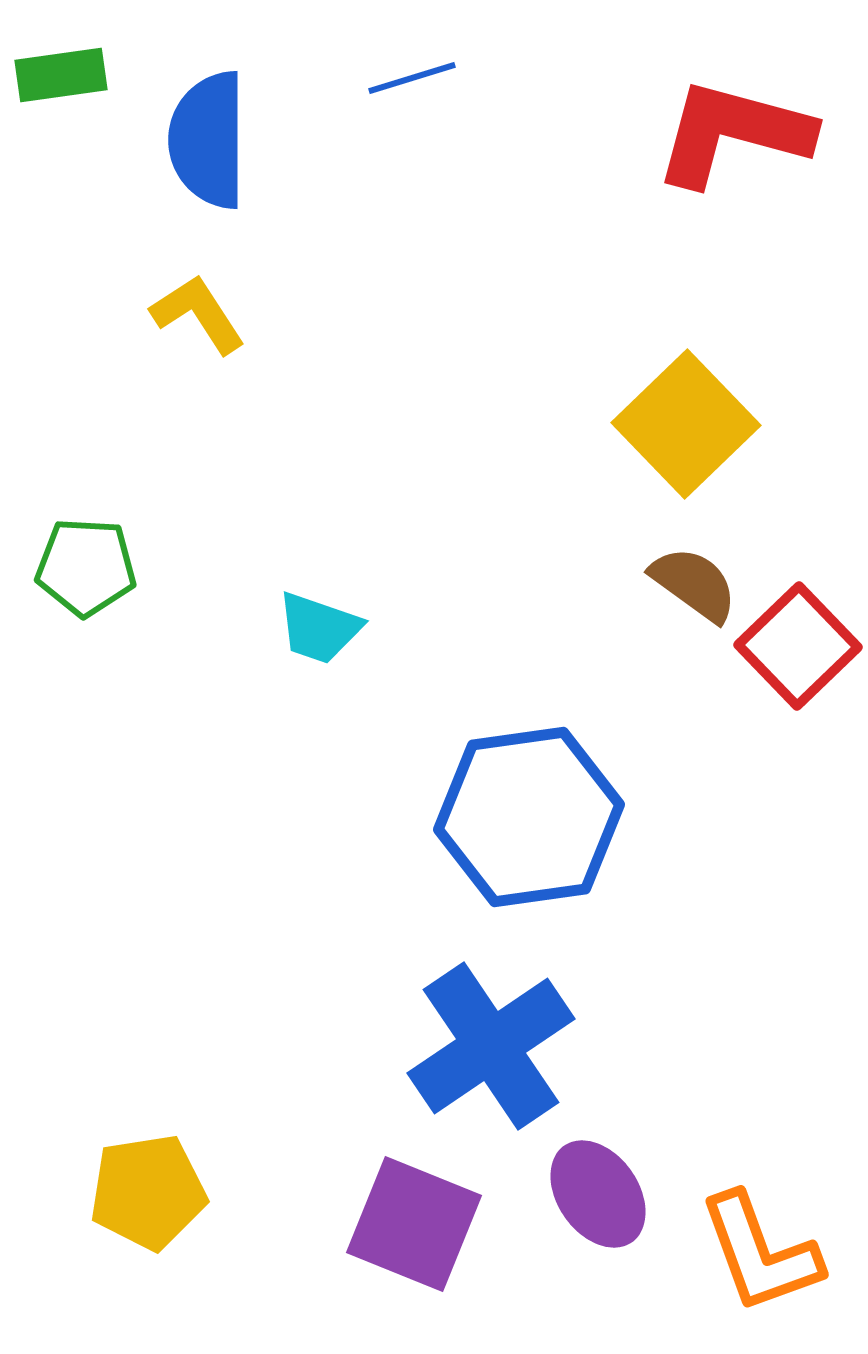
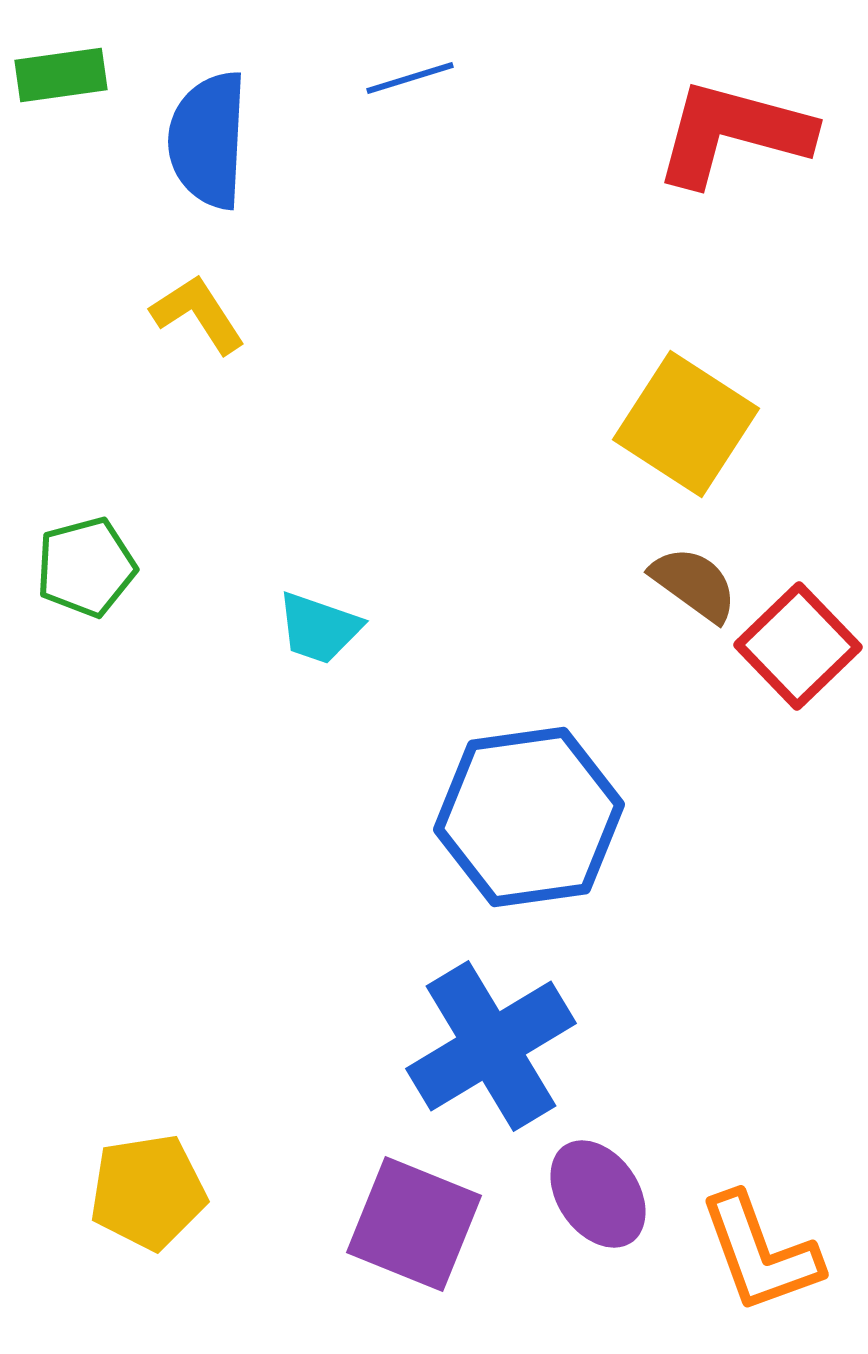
blue line: moved 2 px left
blue semicircle: rotated 3 degrees clockwise
yellow square: rotated 13 degrees counterclockwise
green pentagon: rotated 18 degrees counterclockwise
blue cross: rotated 3 degrees clockwise
